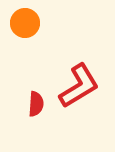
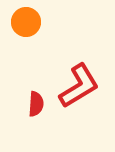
orange circle: moved 1 px right, 1 px up
